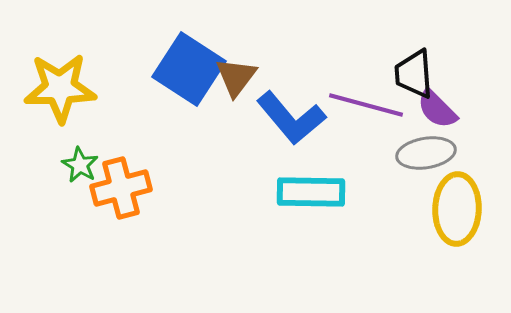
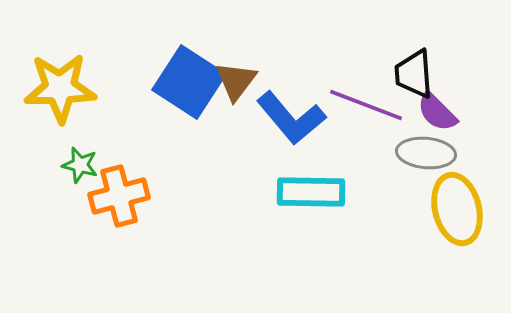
blue square: moved 13 px down
brown triangle: moved 4 px down
purple line: rotated 6 degrees clockwise
purple semicircle: moved 3 px down
gray ellipse: rotated 14 degrees clockwise
green star: rotated 15 degrees counterclockwise
orange cross: moved 2 px left, 8 px down
yellow ellipse: rotated 16 degrees counterclockwise
